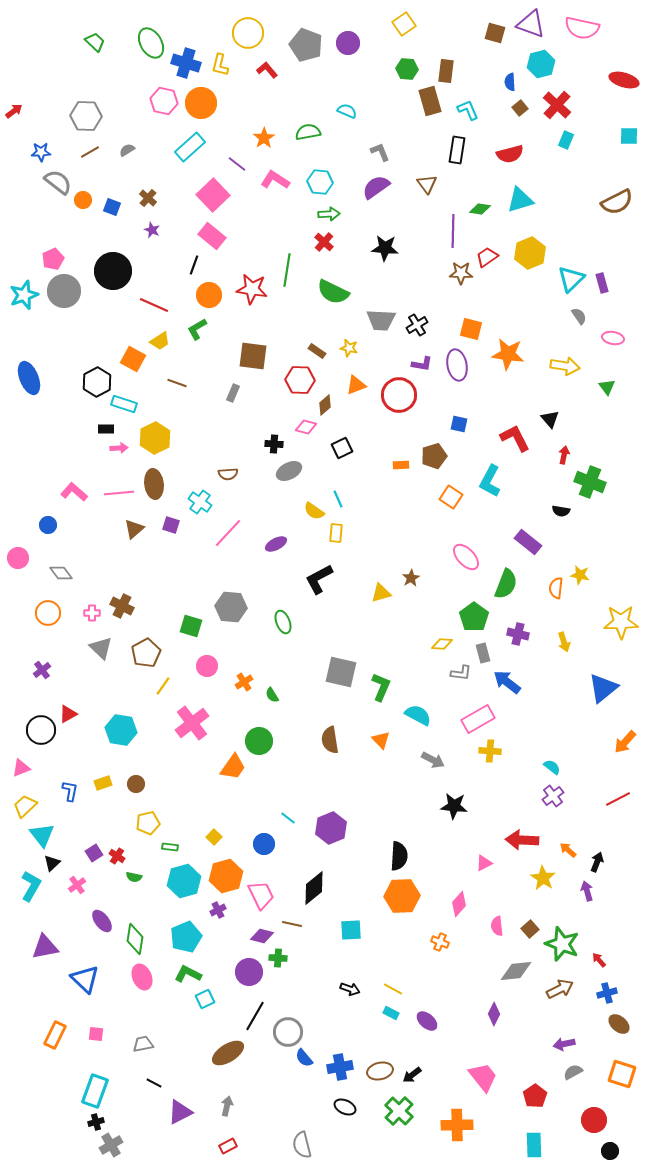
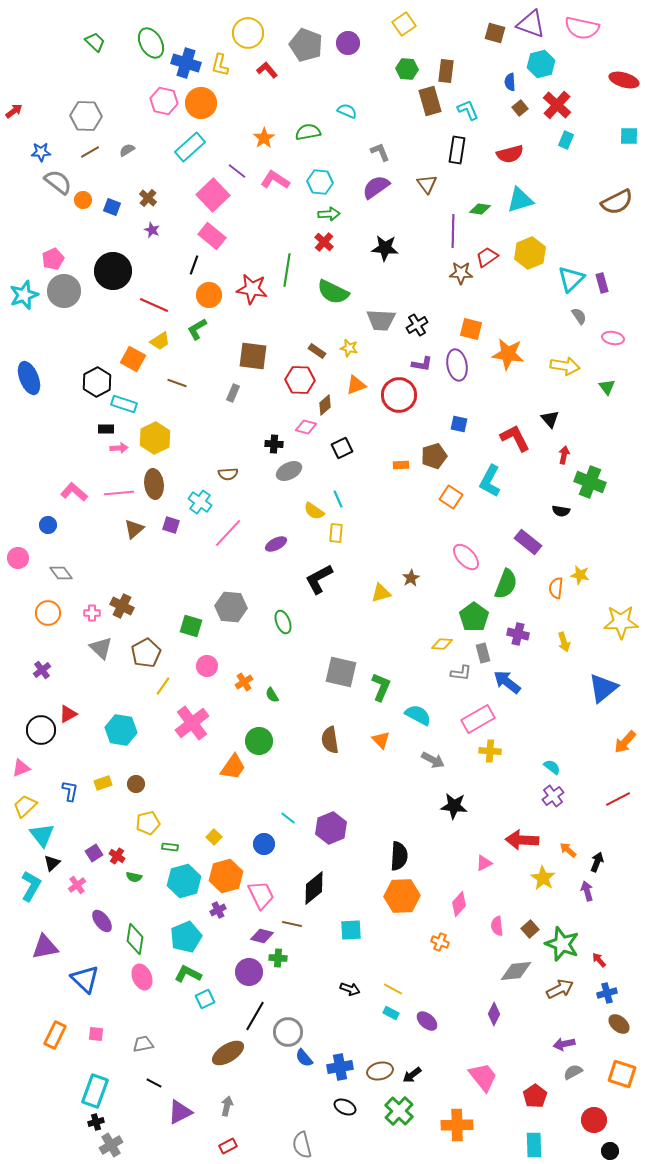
purple line at (237, 164): moved 7 px down
